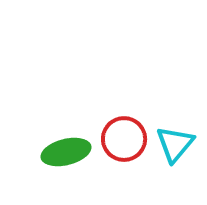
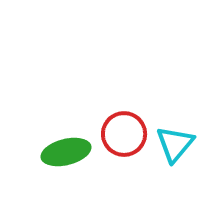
red circle: moved 5 px up
